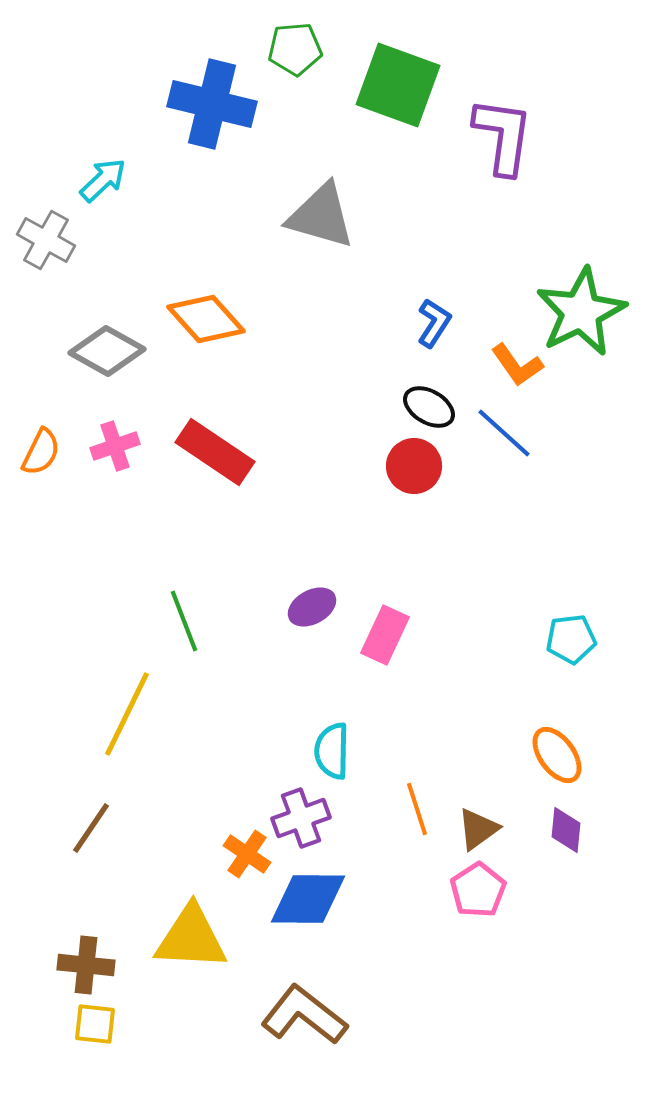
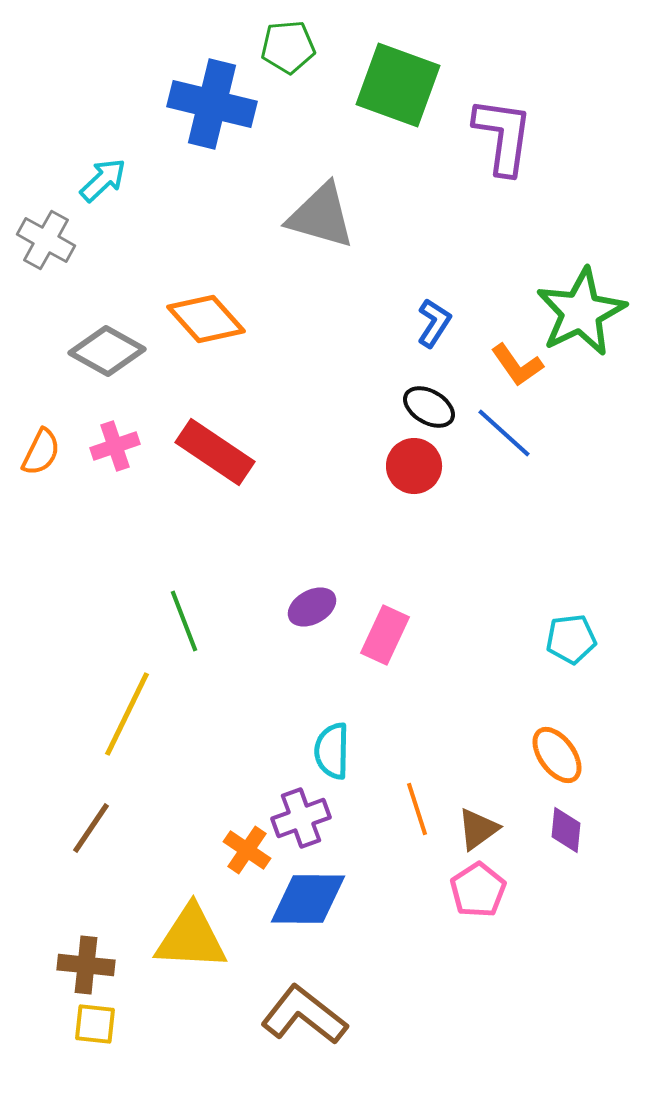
green pentagon: moved 7 px left, 2 px up
orange cross: moved 4 px up
